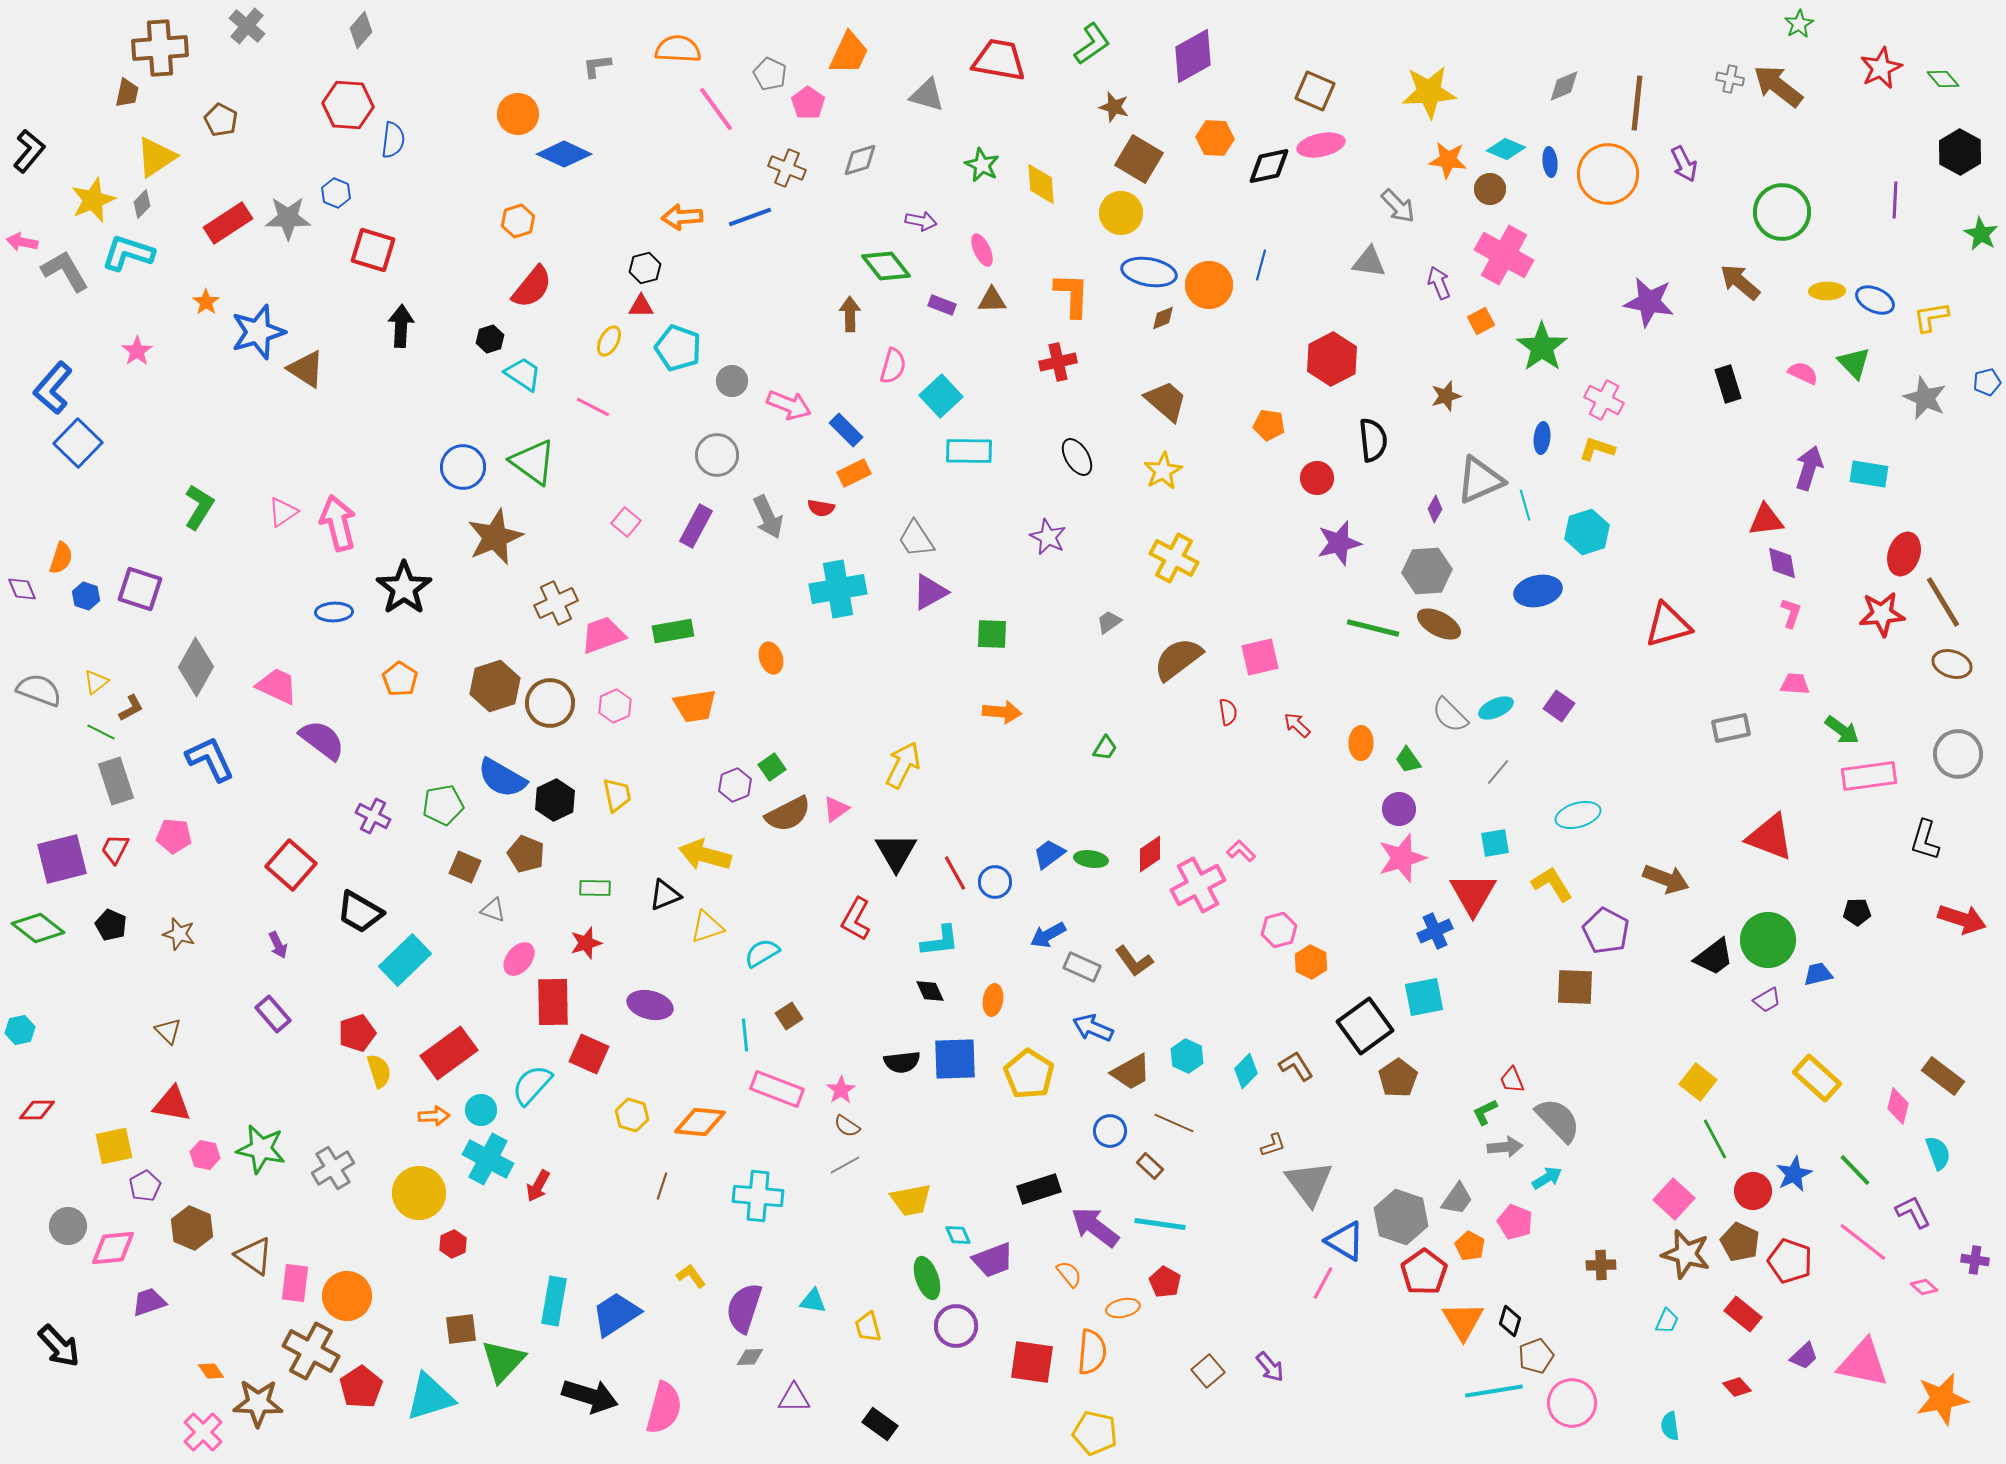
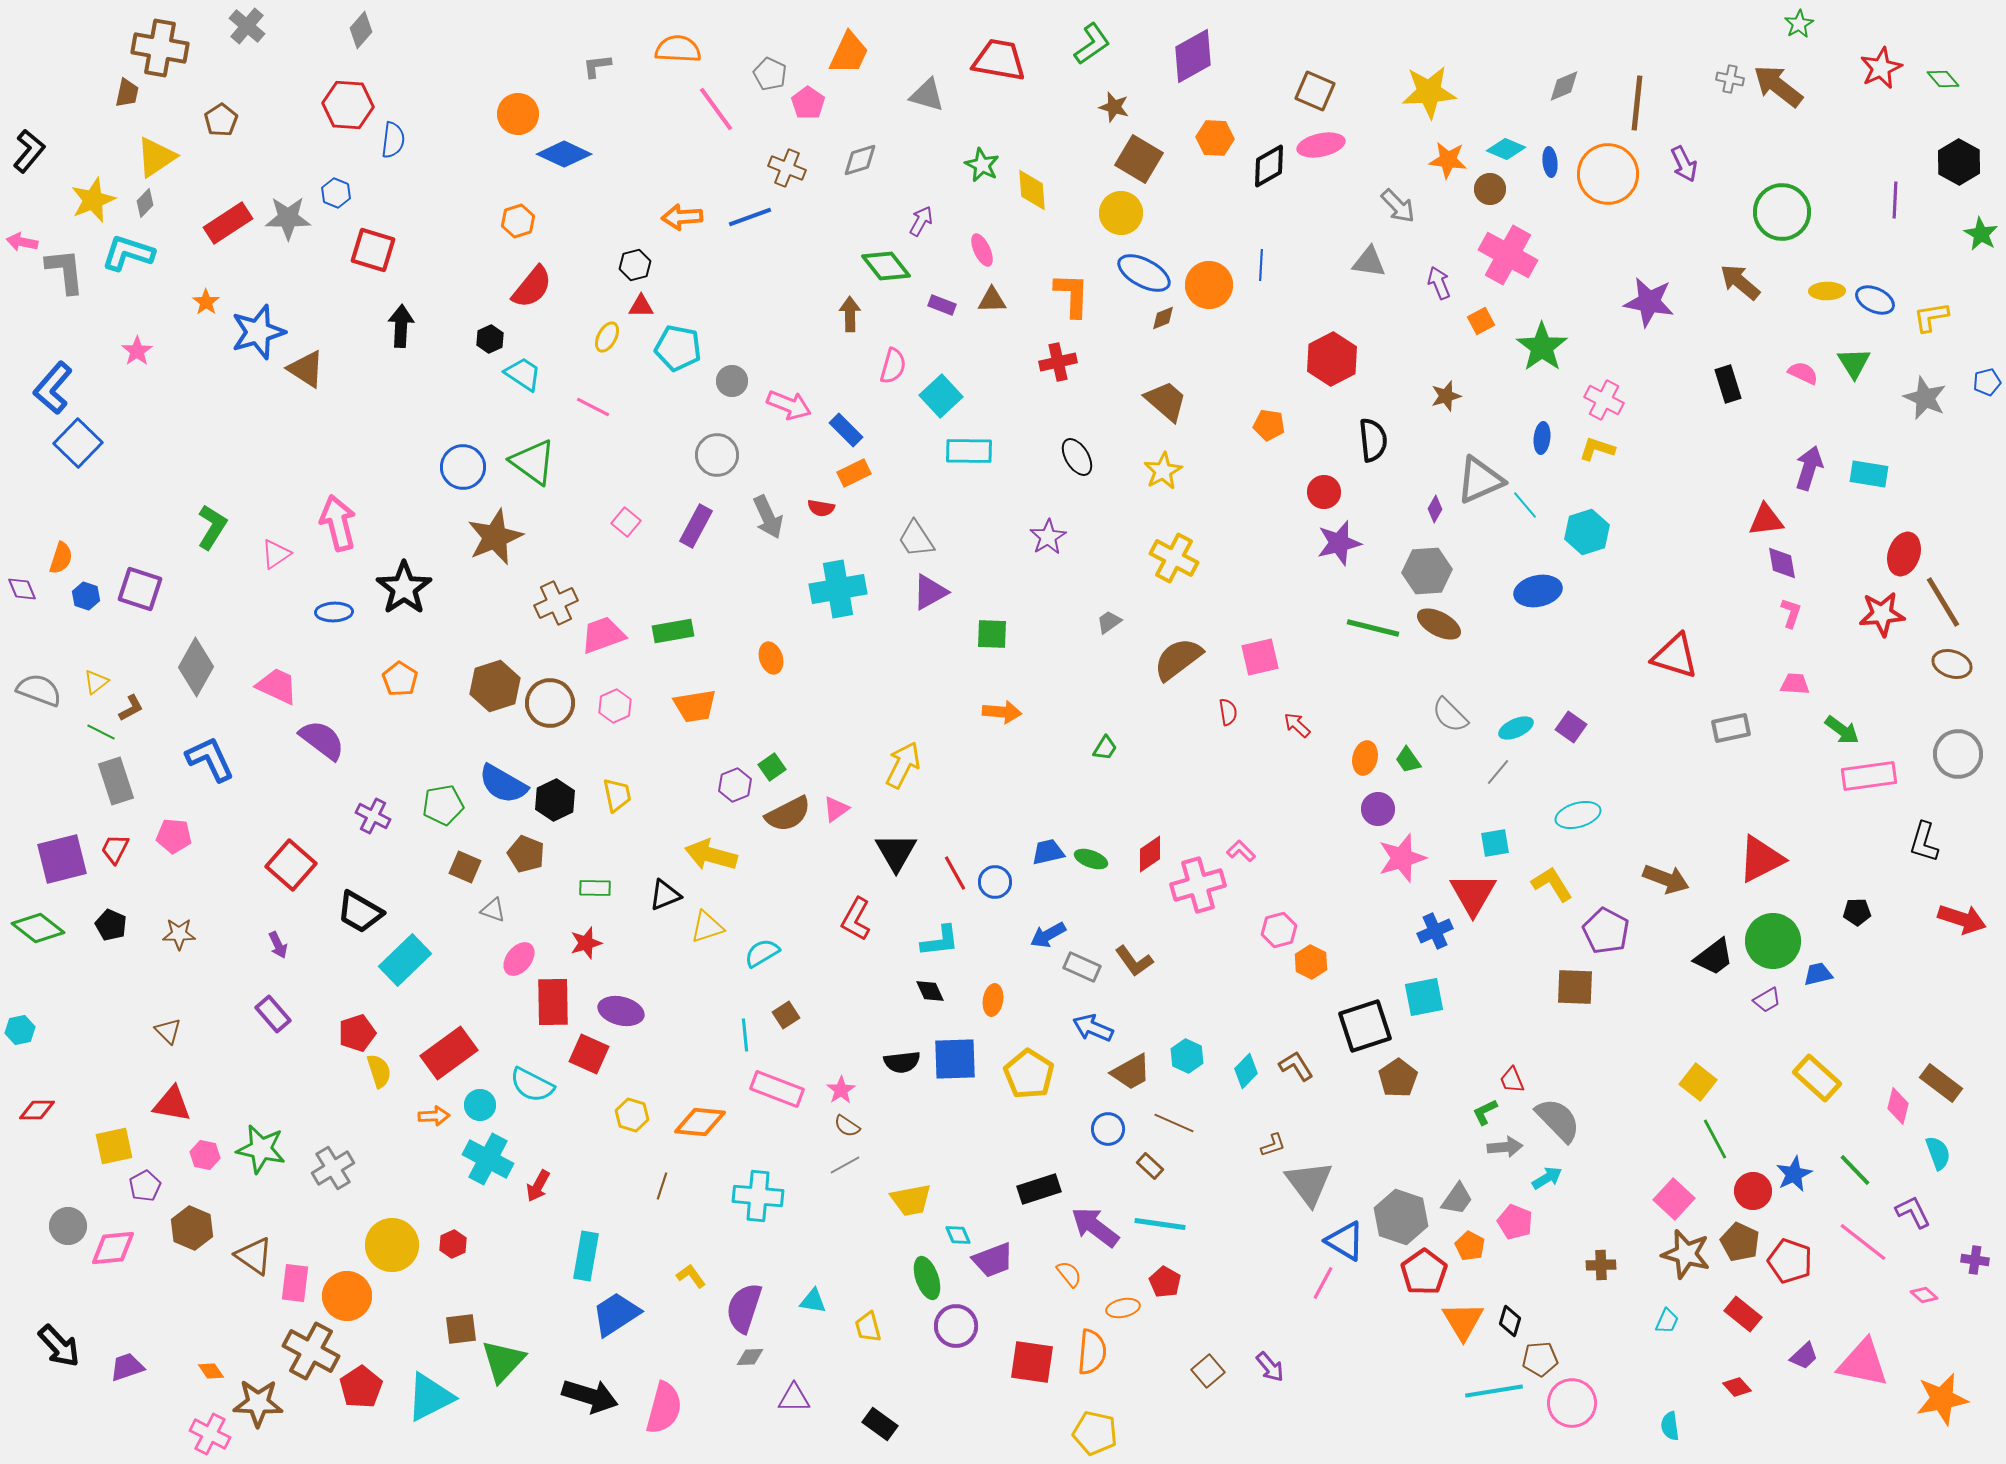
brown cross at (160, 48): rotated 14 degrees clockwise
brown pentagon at (221, 120): rotated 12 degrees clockwise
black hexagon at (1960, 152): moved 1 px left, 10 px down
black diamond at (1269, 166): rotated 18 degrees counterclockwise
yellow diamond at (1041, 184): moved 9 px left, 6 px down
gray diamond at (142, 204): moved 3 px right, 1 px up
purple arrow at (921, 221): rotated 72 degrees counterclockwise
pink cross at (1504, 255): moved 4 px right
blue line at (1261, 265): rotated 12 degrees counterclockwise
black hexagon at (645, 268): moved 10 px left, 3 px up
gray L-shape at (65, 271): rotated 24 degrees clockwise
blue ellipse at (1149, 272): moved 5 px left, 1 px down; rotated 18 degrees clockwise
black hexagon at (490, 339): rotated 8 degrees counterclockwise
yellow ellipse at (609, 341): moved 2 px left, 4 px up
cyan pentagon at (678, 348): rotated 9 degrees counterclockwise
green triangle at (1854, 363): rotated 12 degrees clockwise
red circle at (1317, 478): moved 7 px right, 14 px down
cyan line at (1525, 505): rotated 24 degrees counterclockwise
green L-shape at (199, 507): moved 13 px right, 20 px down
pink triangle at (283, 512): moved 7 px left, 42 px down
purple star at (1048, 537): rotated 15 degrees clockwise
red triangle at (1668, 625): moved 7 px right, 31 px down; rotated 33 degrees clockwise
purple square at (1559, 706): moved 12 px right, 21 px down
cyan ellipse at (1496, 708): moved 20 px right, 20 px down
orange ellipse at (1361, 743): moved 4 px right, 15 px down; rotated 12 degrees clockwise
blue semicircle at (502, 778): moved 1 px right, 6 px down
purple circle at (1399, 809): moved 21 px left
red triangle at (1770, 837): moved 9 px left, 22 px down; rotated 48 degrees counterclockwise
black L-shape at (1925, 840): moved 1 px left, 2 px down
blue trapezoid at (1049, 854): moved 1 px left, 2 px up; rotated 24 degrees clockwise
yellow arrow at (705, 855): moved 6 px right
green ellipse at (1091, 859): rotated 12 degrees clockwise
pink cross at (1198, 885): rotated 12 degrees clockwise
brown star at (179, 934): rotated 16 degrees counterclockwise
green circle at (1768, 940): moved 5 px right, 1 px down
purple ellipse at (650, 1005): moved 29 px left, 6 px down
brown square at (789, 1016): moved 3 px left, 1 px up
black square at (1365, 1026): rotated 18 degrees clockwise
brown rectangle at (1943, 1076): moved 2 px left, 7 px down
cyan semicircle at (532, 1085): rotated 105 degrees counterclockwise
cyan circle at (481, 1110): moved 1 px left, 5 px up
blue circle at (1110, 1131): moved 2 px left, 2 px up
yellow circle at (419, 1193): moved 27 px left, 52 px down
pink diamond at (1924, 1287): moved 8 px down
cyan rectangle at (554, 1301): moved 32 px right, 45 px up
purple trapezoid at (149, 1302): moved 22 px left, 65 px down
brown pentagon at (1536, 1356): moved 4 px right, 3 px down; rotated 16 degrees clockwise
cyan triangle at (430, 1397): rotated 10 degrees counterclockwise
pink cross at (203, 1432): moved 7 px right, 2 px down; rotated 18 degrees counterclockwise
